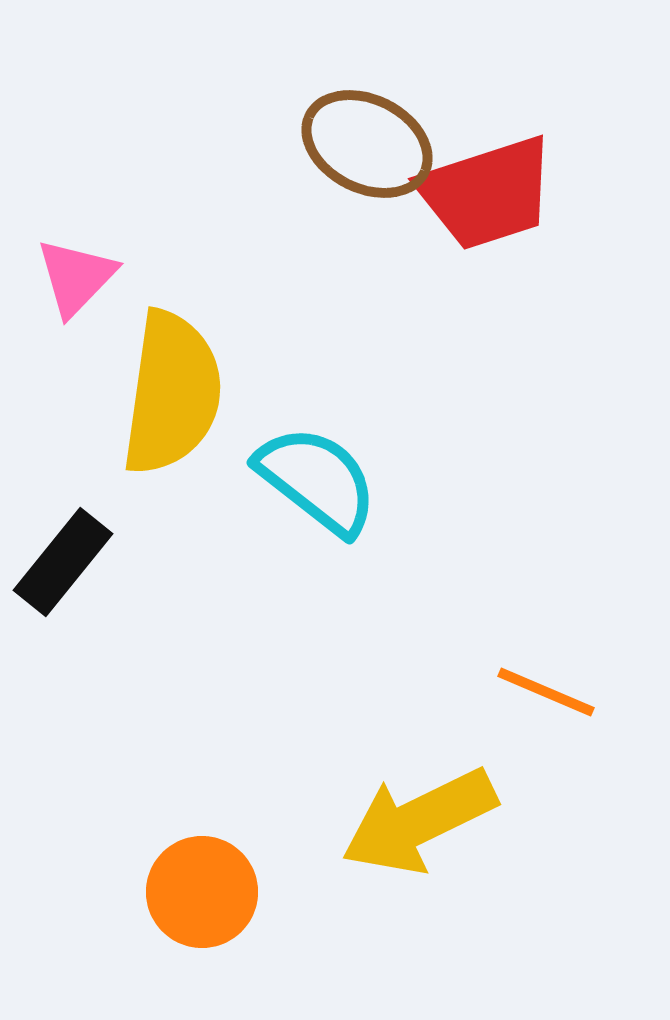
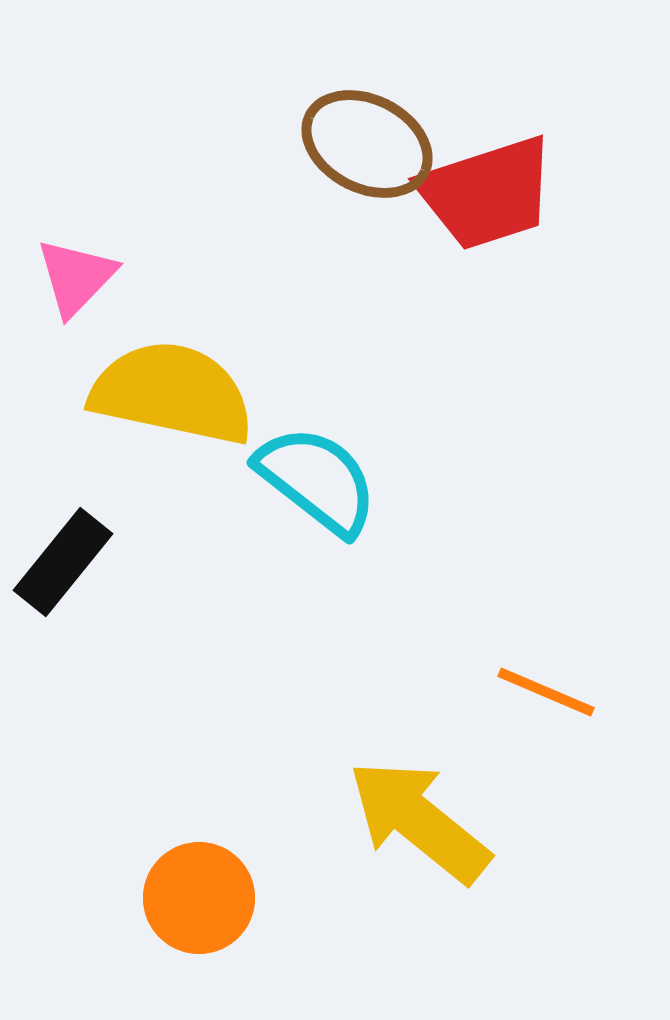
yellow semicircle: rotated 86 degrees counterclockwise
yellow arrow: rotated 65 degrees clockwise
orange circle: moved 3 px left, 6 px down
